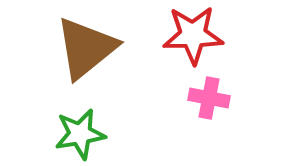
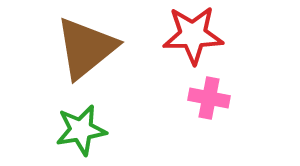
green star: moved 1 px right, 4 px up
